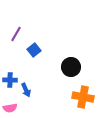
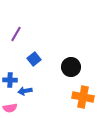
blue square: moved 9 px down
blue arrow: moved 1 px left, 1 px down; rotated 104 degrees clockwise
